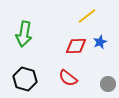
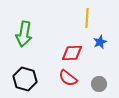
yellow line: moved 2 px down; rotated 48 degrees counterclockwise
red diamond: moved 4 px left, 7 px down
gray circle: moved 9 px left
